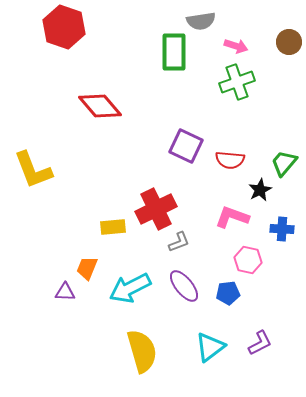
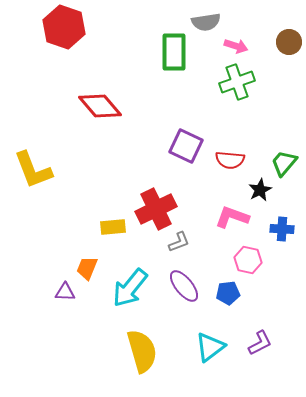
gray semicircle: moved 5 px right, 1 px down
cyan arrow: rotated 24 degrees counterclockwise
